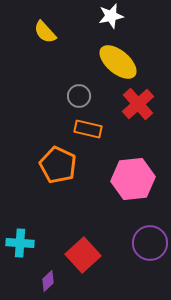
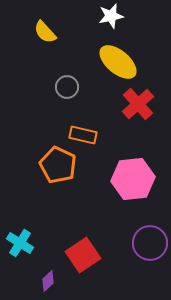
gray circle: moved 12 px left, 9 px up
orange rectangle: moved 5 px left, 6 px down
cyan cross: rotated 28 degrees clockwise
red square: rotated 8 degrees clockwise
